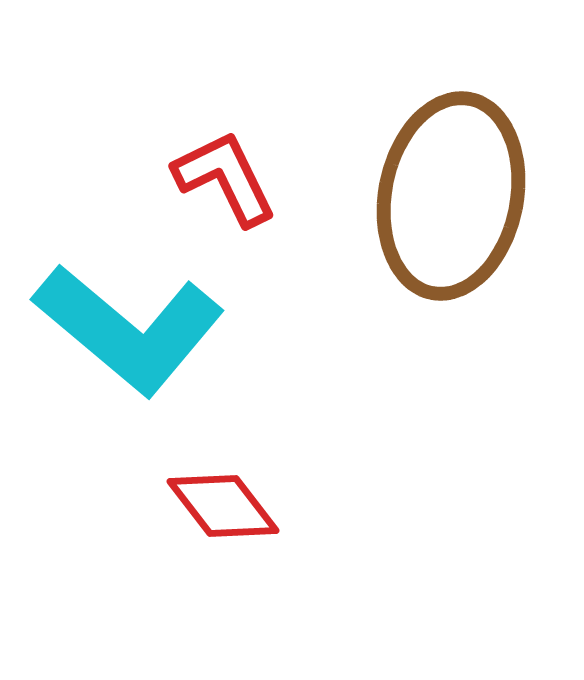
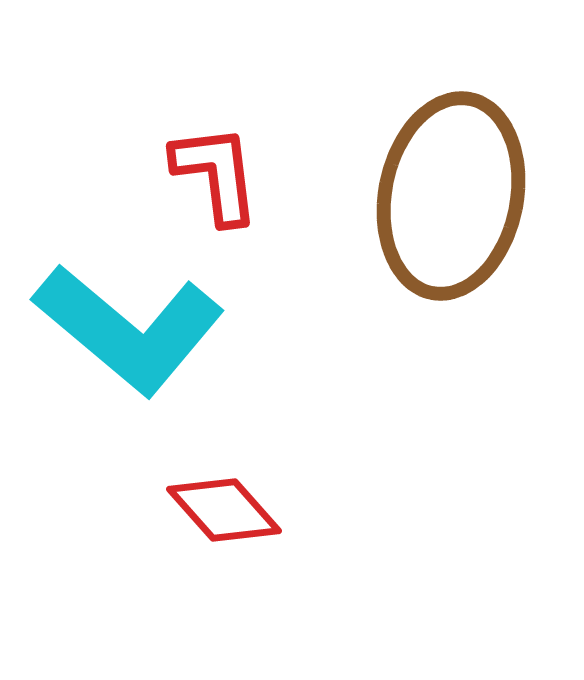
red L-shape: moved 9 px left, 4 px up; rotated 19 degrees clockwise
red diamond: moved 1 px right, 4 px down; rotated 4 degrees counterclockwise
